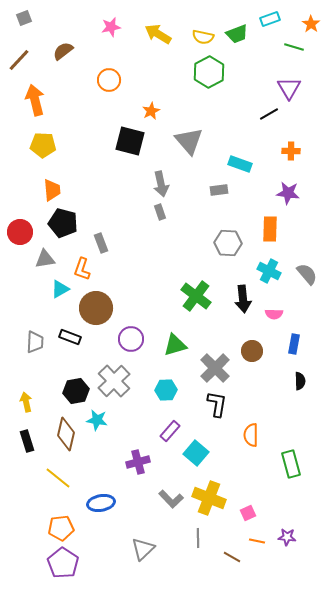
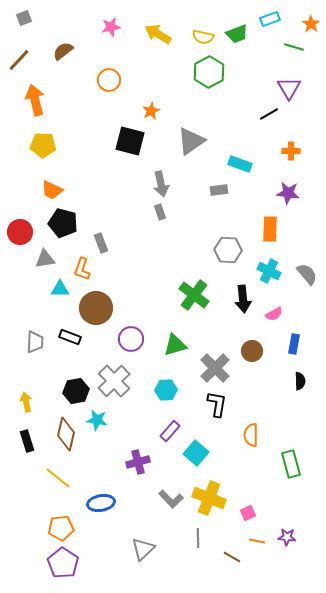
gray triangle at (189, 141): moved 2 px right; rotated 36 degrees clockwise
orange trapezoid at (52, 190): rotated 120 degrees clockwise
gray hexagon at (228, 243): moved 7 px down
cyan triangle at (60, 289): rotated 30 degrees clockwise
green cross at (196, 296): moved 2 px left, 1 px up
pink semicircle at (274, 314): rotated 30 degrees counterclockwise
